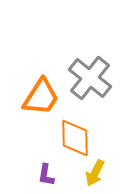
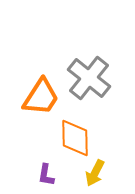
gray cross: moved 1 px left
